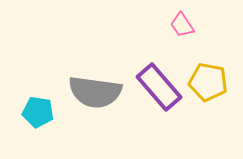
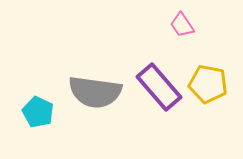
yellow pentagon: moved 2 px down
cyan pentagon: rotated 16 degrees clockwise
